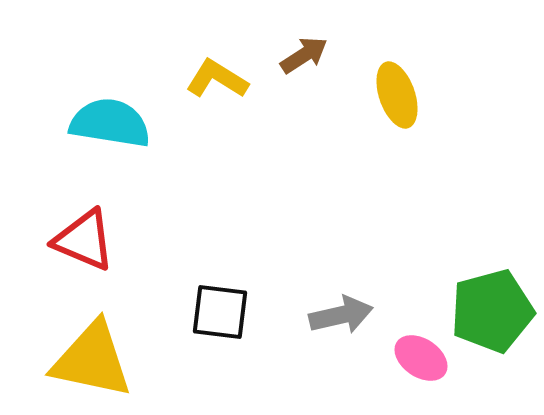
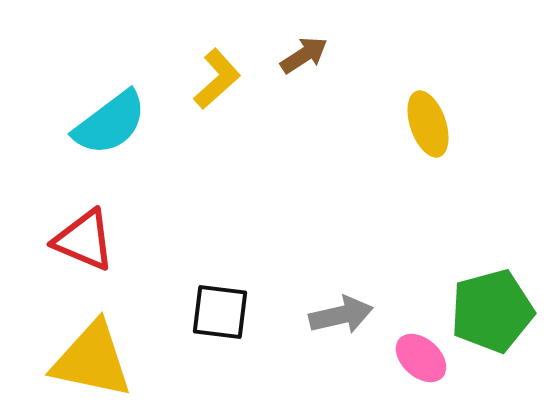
yellow L-shape: rotated 106 degrees clockwise
yellow ellipse: moved 31 px right, 29 px down
cyan semicircle: rotated 134 degrees clockwise
pink ellipse: rotated 8 degrees clockwise
